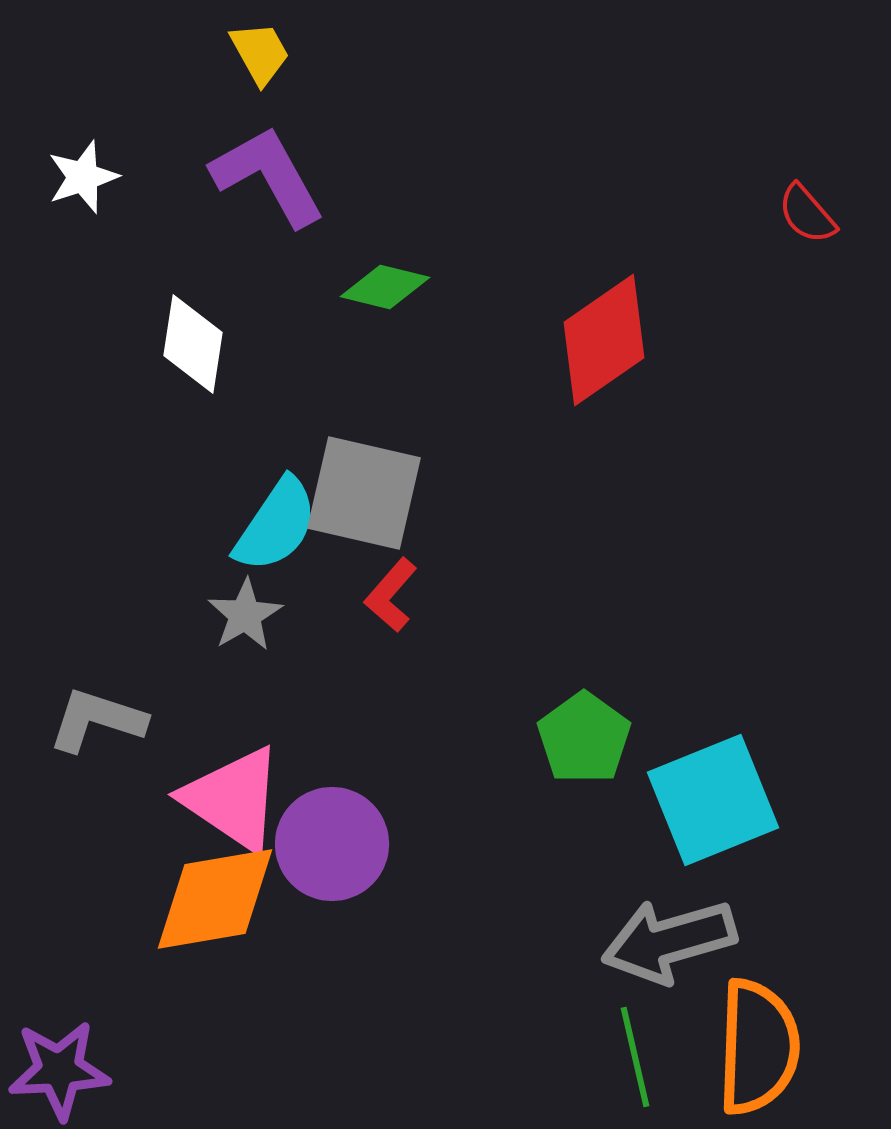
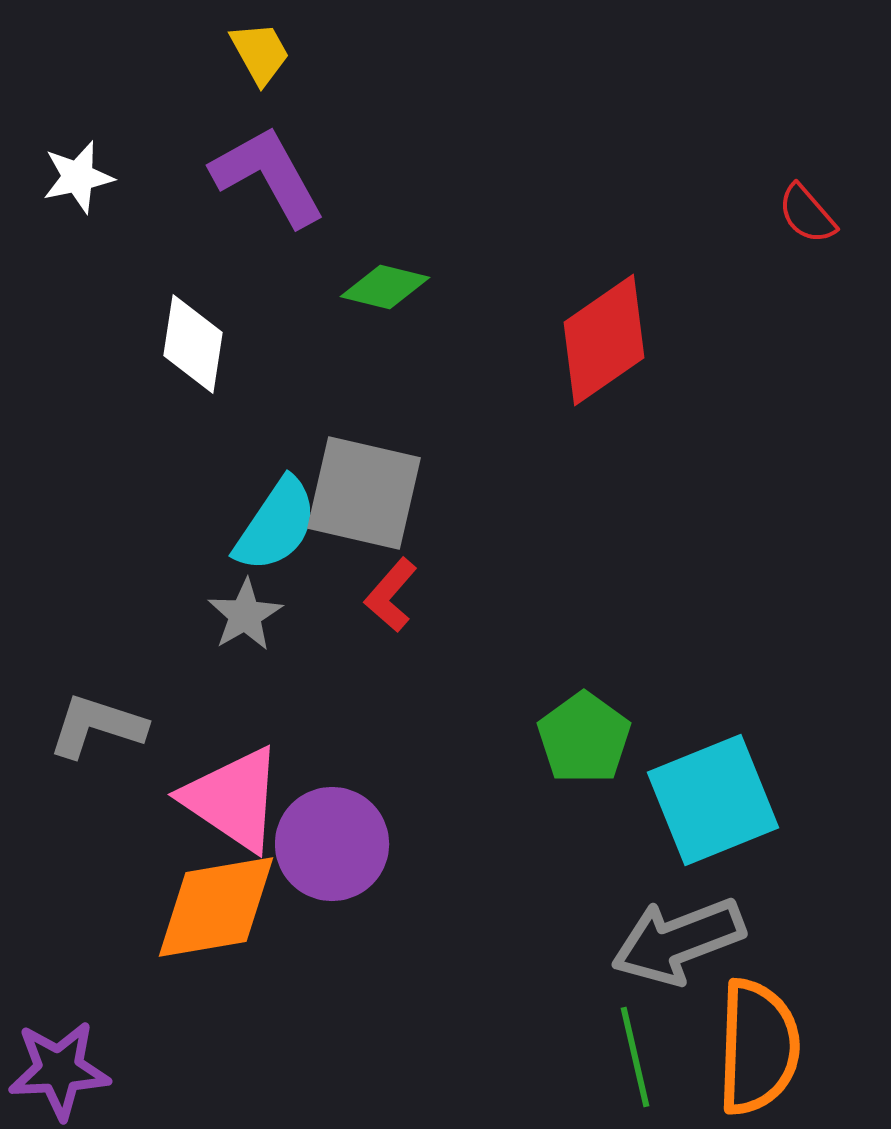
white star: moved 5 px left; rotated 6 degrees clockwise
gray L-shape: moved 6 px down
orange diamond: moved 1 px right, 8 px down
gray arrow: moved 9 px right; rotated 5 degrees counterclockwise
